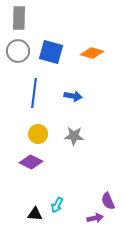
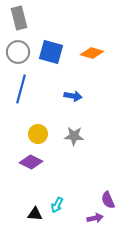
gray rectangle: rotated 15 degrees counterclockwise
gray circle: moved 1 px down
blue line: moved 13 px left, 4 px up; rotated 8 degrees clockwise
purple semicircle: moved 1 px up
